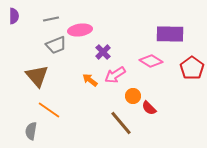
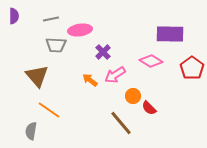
gray trapezoid: rotated 25 degrees clockwise
